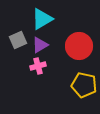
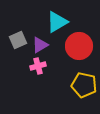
cyan triangle: moved 15 px right, 3 px down
